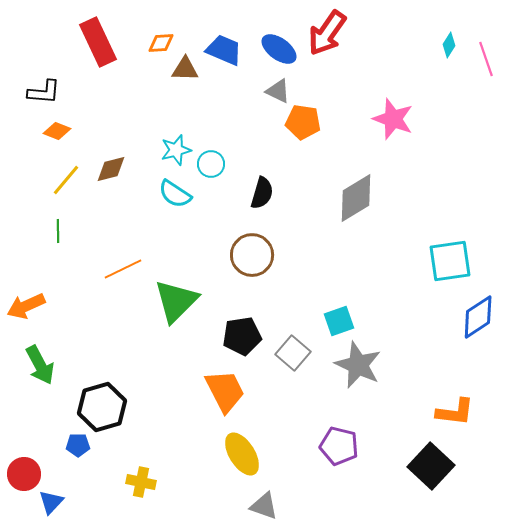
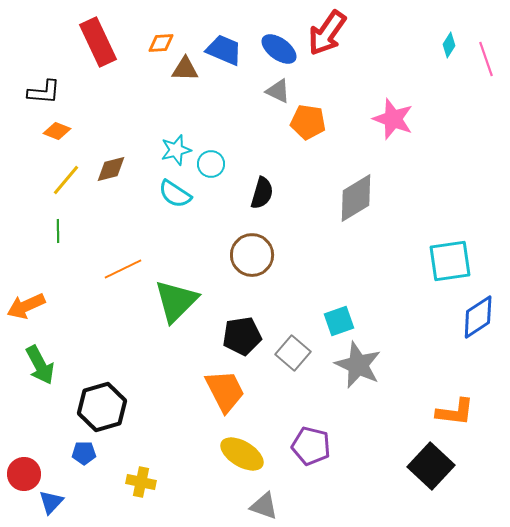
orange pentagon at (303, 122): moved 5 px right
blue pentagon at (78, 445): moved 6 px right, 8 px down
purple pentagon at (339, 446): moved 28 px left
yellow ellipse at (242, 454): rotated 27 degrees counterclockwise
